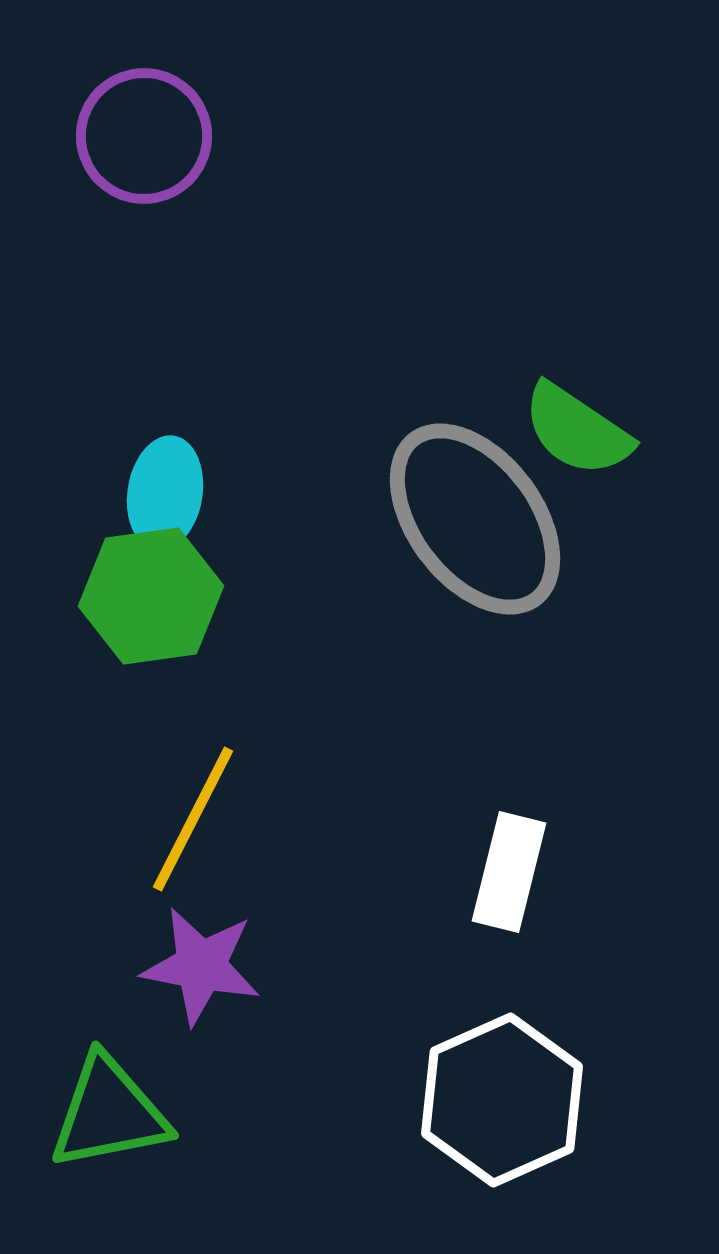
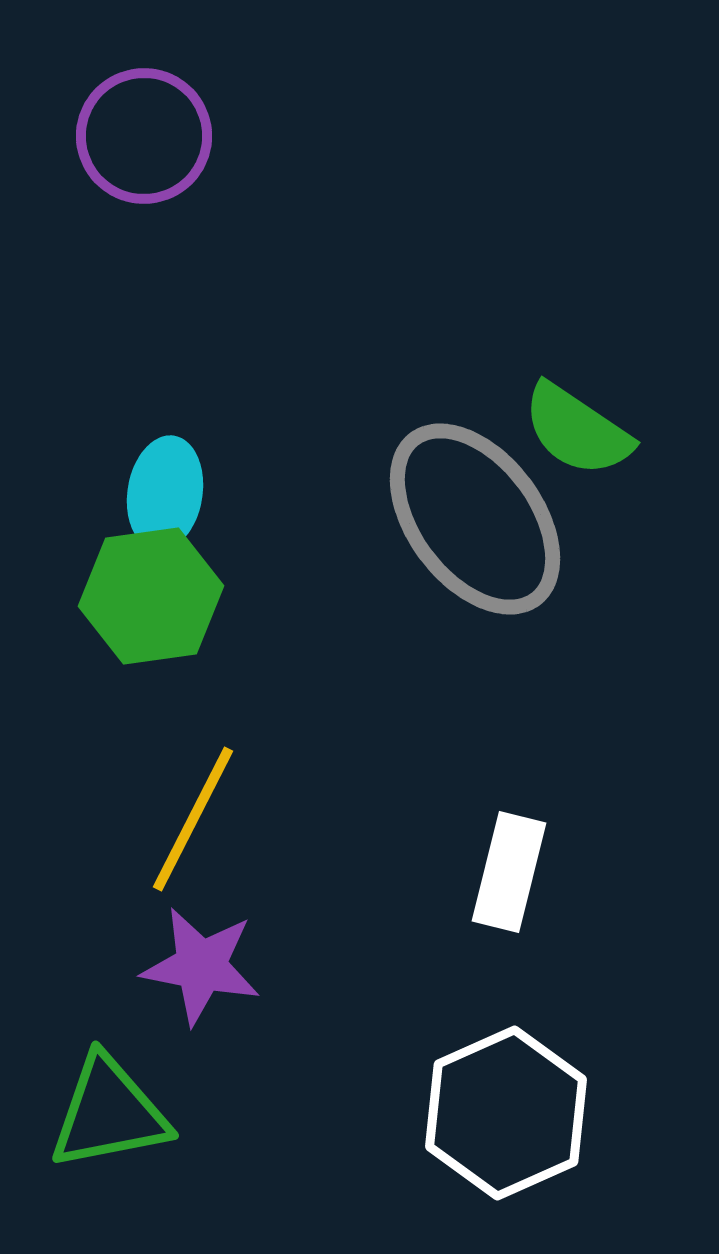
white hexagon: moved 4 px right, 13 px down
